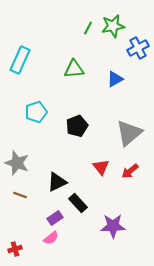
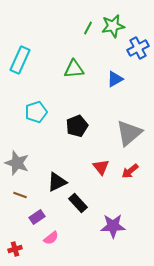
purple rectangle: moved 18 px left, 1 px up
